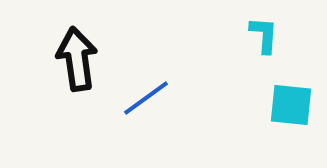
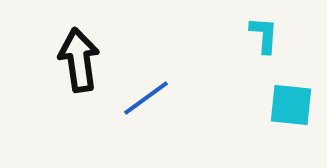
black arrow: moved 2 px right, 1 px down
